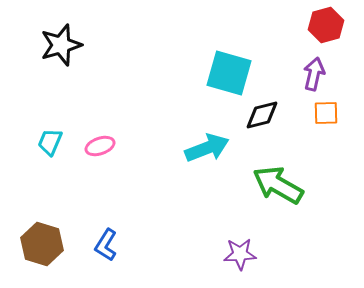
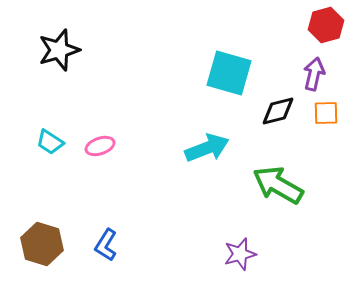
black star: moved 2 px left, 5 px down
black diamond: moved 16 px right, 4 px up
cyan trapezoid: rotated 80 degrees counterclockwise
purple star: rotated 12 degrees counterclockwise
